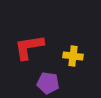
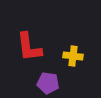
red L-shape: rotated 88 degrees counterclockwise
